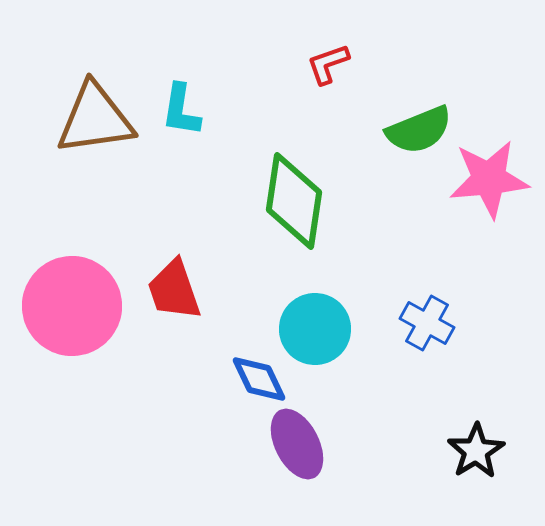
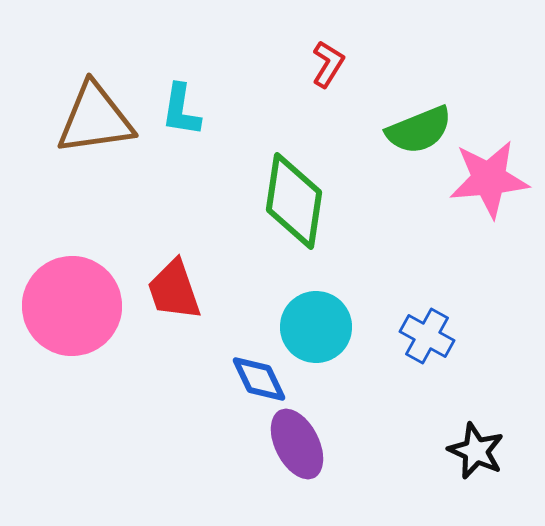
red L-shape: rotated 141 degrees clockwise
blue cross: moved 13 px down
cyan circle: moved 1 px right, 2 px up
black star: rotated 16 degrees counterclockwise
